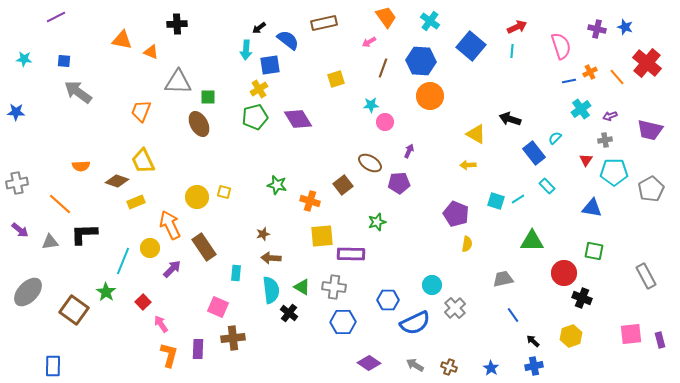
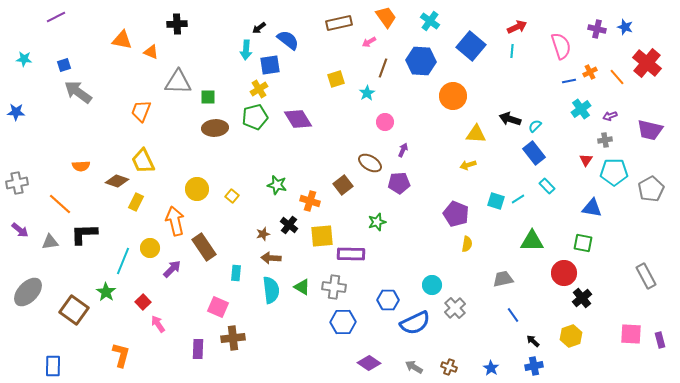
brown rectangle at (324, 23): moved 15 px right
blue square at (64, 61): moved 4 px down; rotated 24 degrees counterclockwise
orange circle at (430, 96): moved 23 px right
cyan star at (371, 105): moved 4 px left, 12 px up; rotated 28 degrees counterclockwise
brown ellipse at (199, 124): moved 16 px right, 4 px down; rotated 65 degrees counterclockwise
yellow triangle at (476, 134): rotated 25 degrees counterclockwise
cyan semicircle at (555, 138): moved 20 px left, 12 px up
purple arrow at (409, 151): moved 6 px left, 1 px up
yellow arrow at (468, 165): rotated 14 degrees counterclockwise
yellow square at (224, 192): moved 8 px right, 4 px down; rotated 24 degrees clockwise
yellow circle at (197, 197): moved 8 px up
yellow rectangle at (136, 202): rotated 42 degrees counterclockwise
orange arrow at (170, 225): moved 5 px right, 4 px up; rotated 12 degrees clockwise
green square at (594, 251): moved 11 px left, 8 px up
black cross at (582, 298): rotated 30 degrees clockwise
black cross at (289, 313): moved 88 px up
pink arrow at (161, 324): moved 3 px left
pink square at (631, 334): rotated 10 degrees clockwise
orange L-shape at (169, 355): moved 48 px left
gray arrow at (415, 365): moved 1 px left, 2 px down
